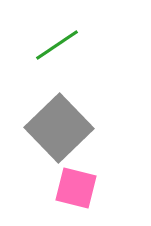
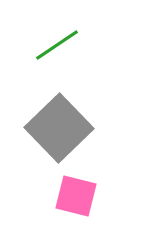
pink square: moved 8 px down
